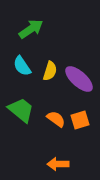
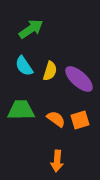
cyan semicircle: moved 2 px right
green trapezoid: rotated 40 degrees counterclockwise
orange arrow: moved 1 px left, 3 px up; rotated 85 degrees counterclockwise
